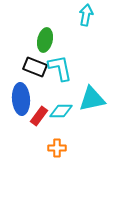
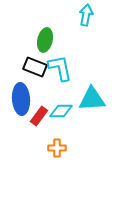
cyan triangle: rotated 8 degrees clockwise
